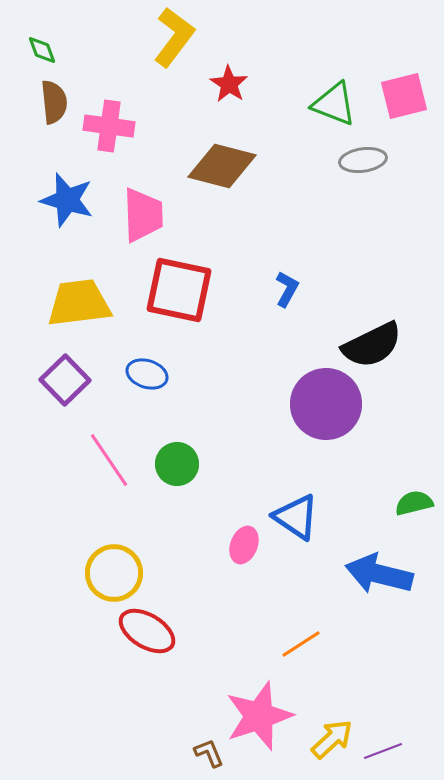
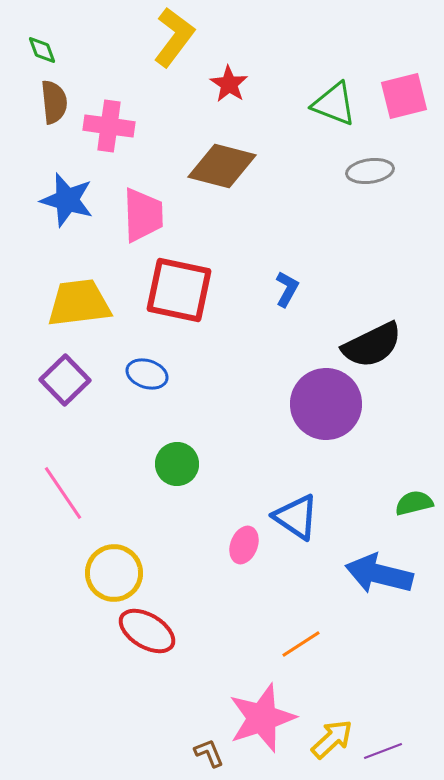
gray ellipse: moved 7 px right, 11 px down
pink line: moved 46 px left, 33 px down
pink star: moved 3 px right, 2 px down
